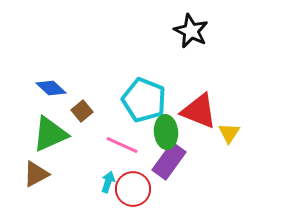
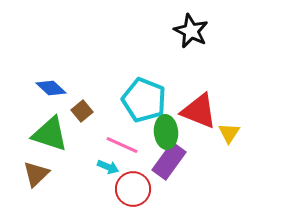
green triangle: rotated 42 degrees clockwise
brown triangle: rotated 16 degrees counterclockwise
cyan arrow: moved 15 px up; rotated 95 degrees clockwise
